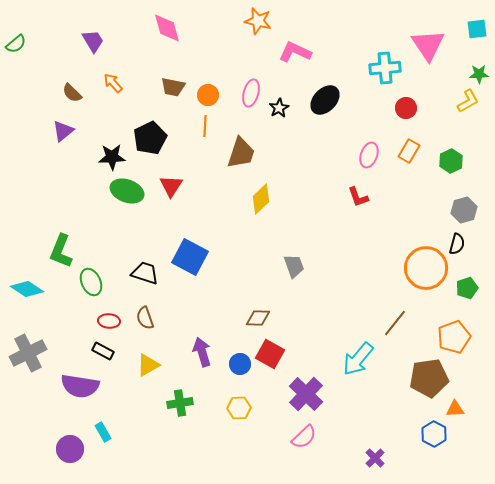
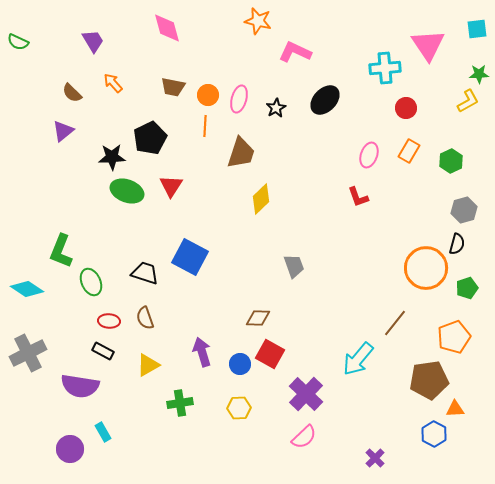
green semicircle at (16, 44): moved 2 px right, 2 px up; rotated 65 degrees clockwise
pink ellipse at (251, 93): moved 12 px left, 6 px down
black star at (279, 108): moved 3 px left
brown pentagon at (429, 378): moved 2 px down
